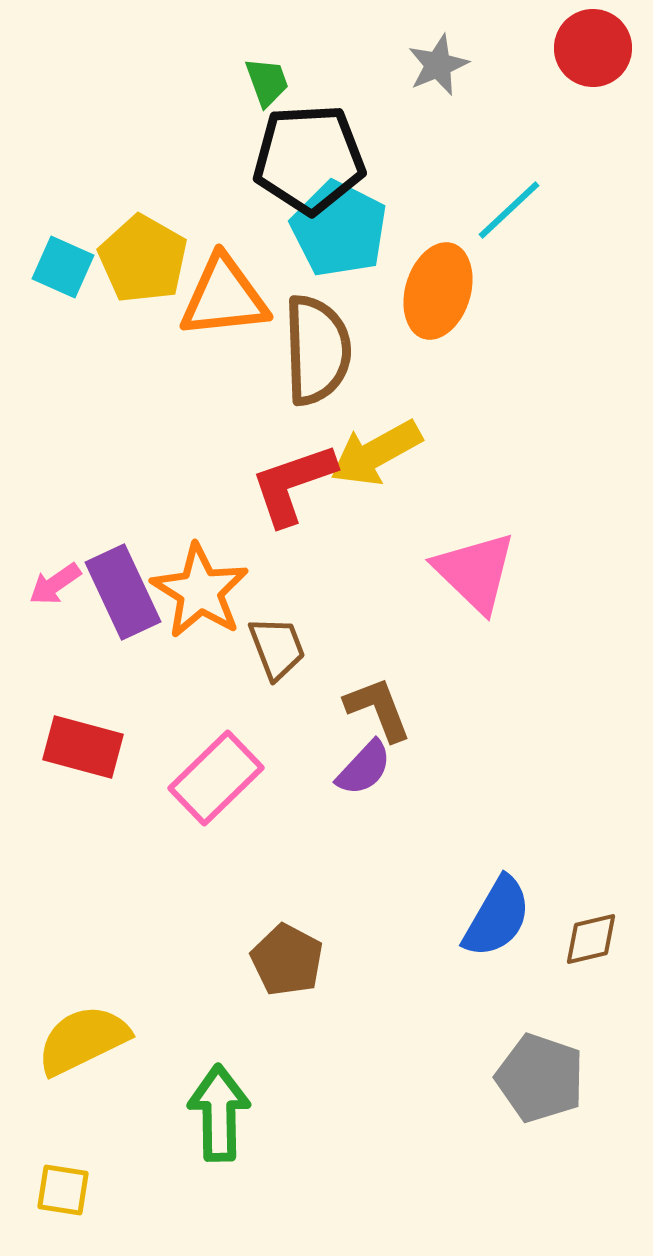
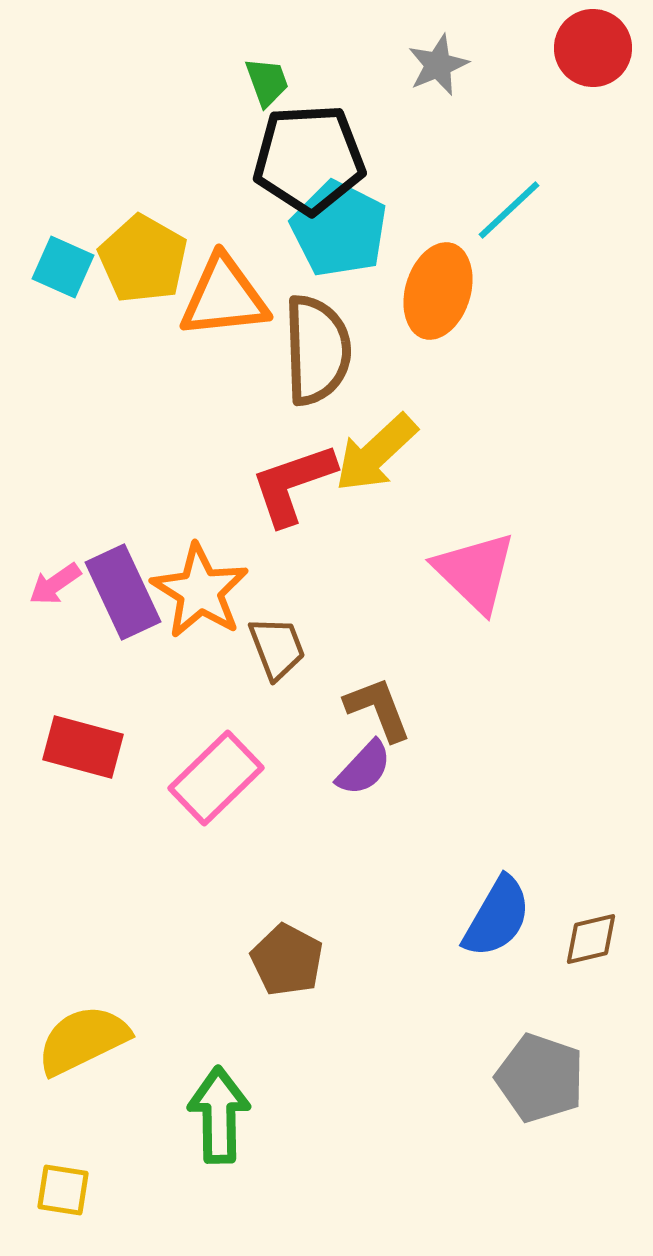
yellow arrow: rotated 14 degrees counterclockwise
green arrow: moved 2 px down
